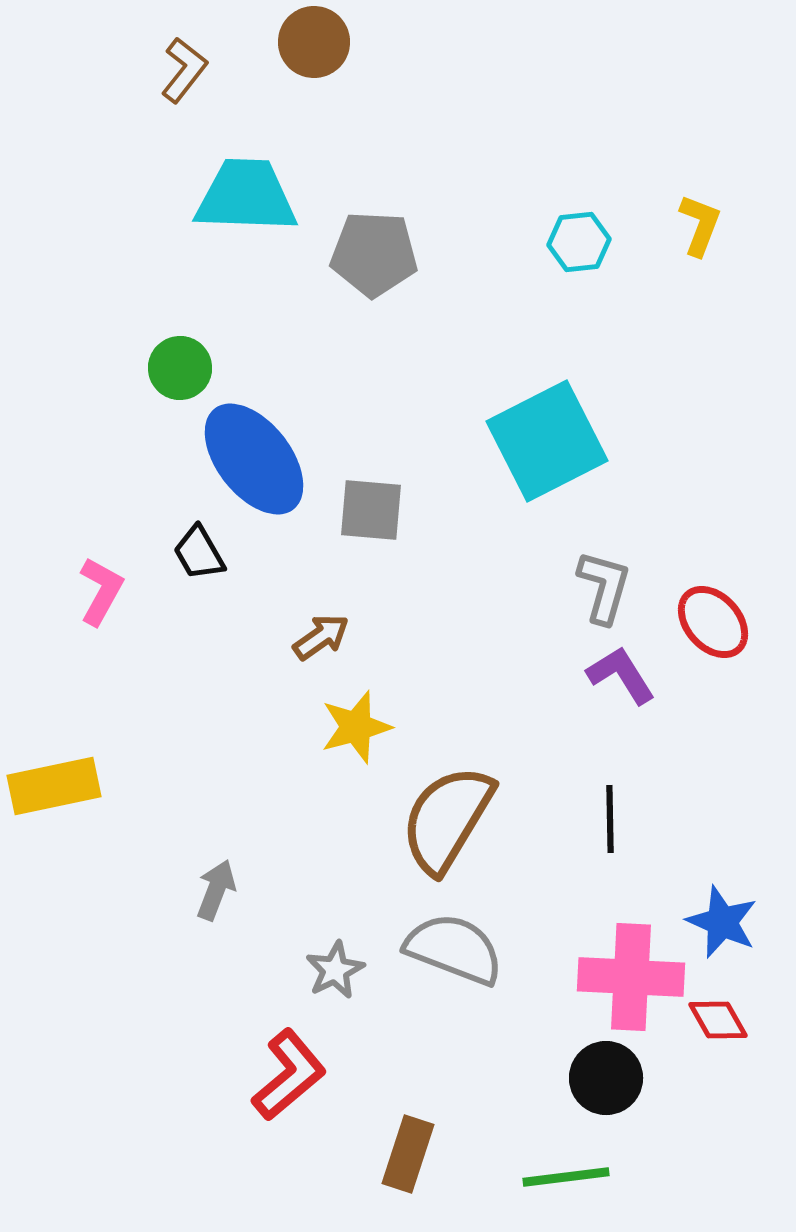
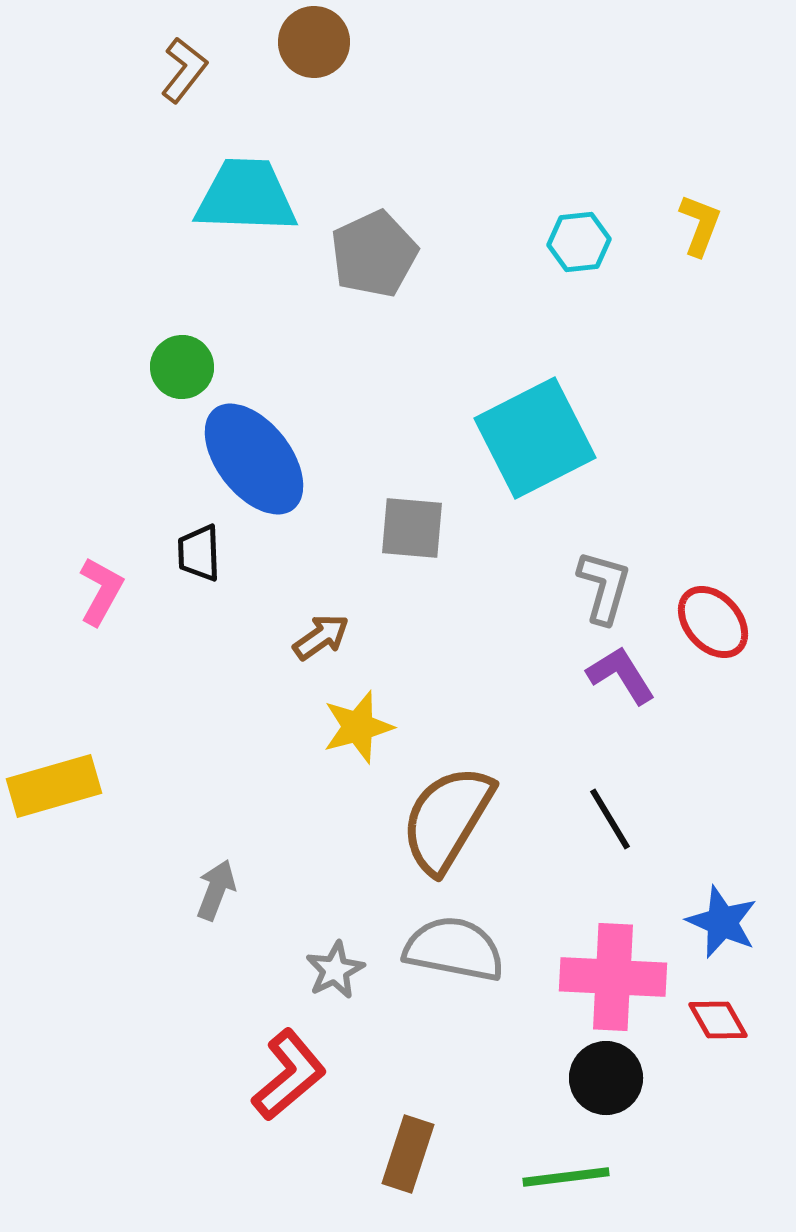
gray pentagon: rotated 28 degrees counterclockwise
green circle: moved 2 px right, 1 px up
cyan square: moved 12 px left, 3 px up
gray square: moved 41 px right, 18 px down
black trapezoid: rotated 28 degrees clockwise
yellow star: moved 2 px right
yellow rectangle: rotated 4 degrees counterclockwise
black line: rotated 30 degrees counterclockwise
gray semicircle: rotated 10 degrees counterclockwise
pink cross: moved 18 px left
